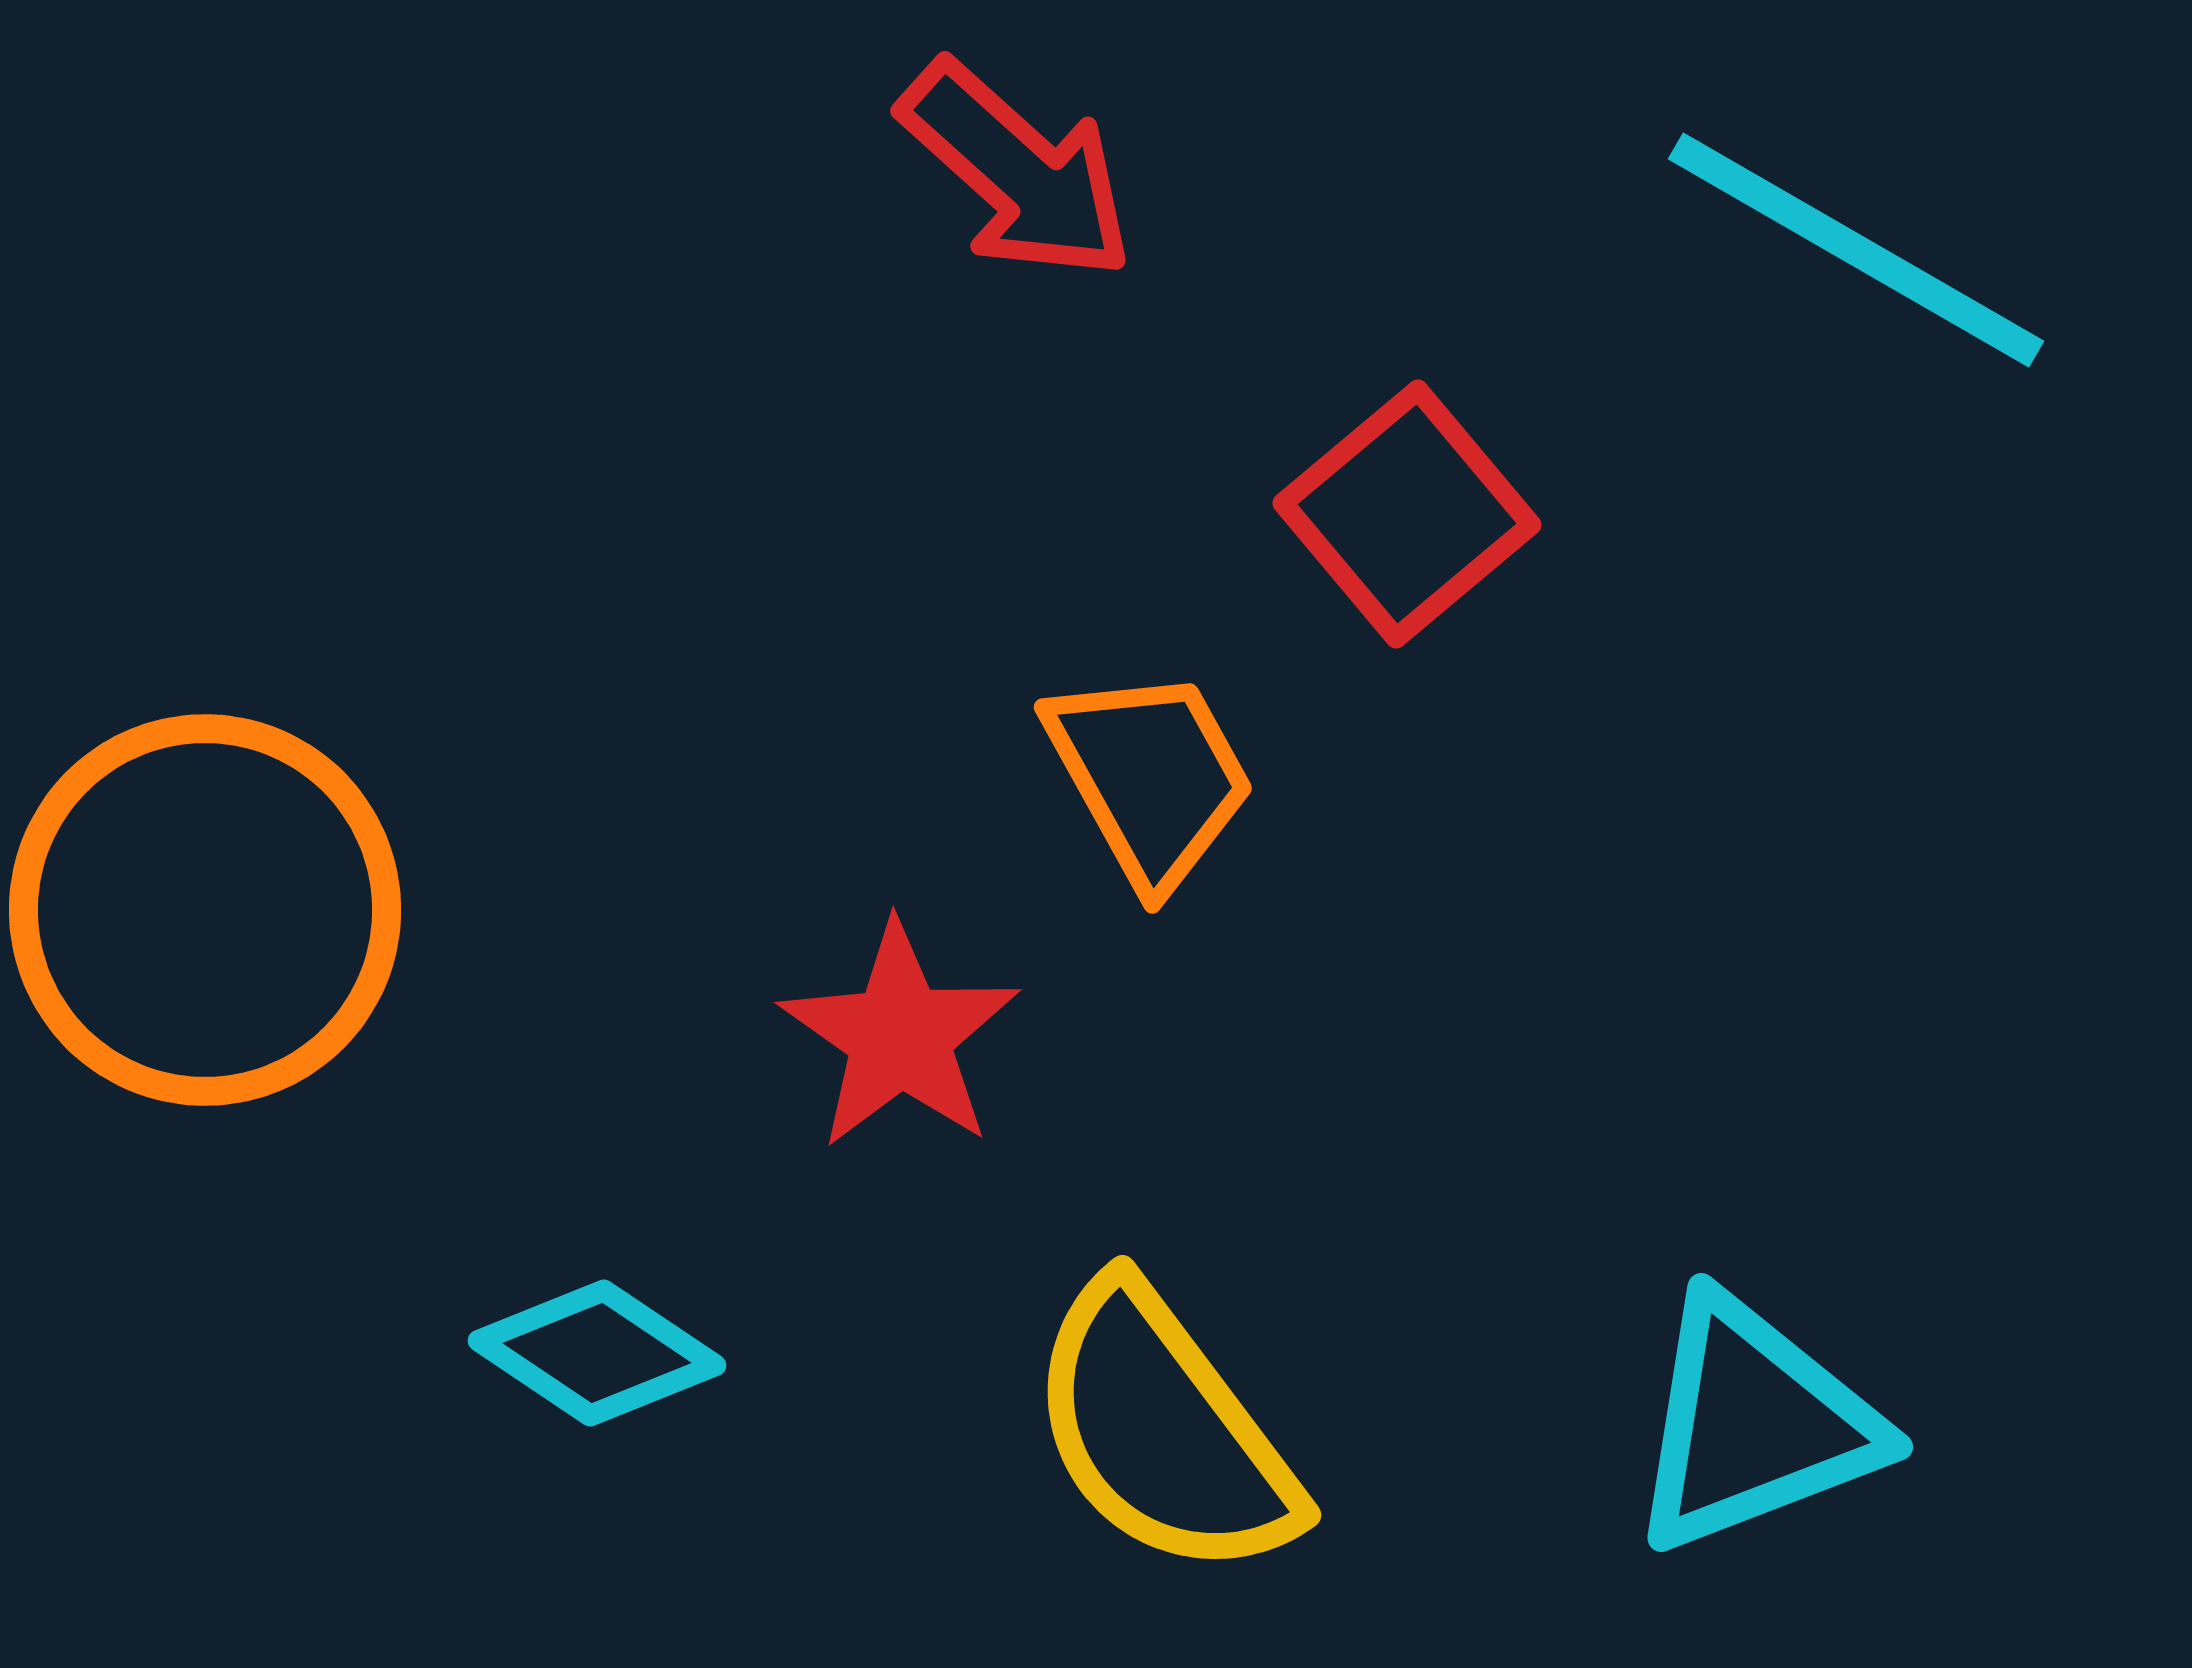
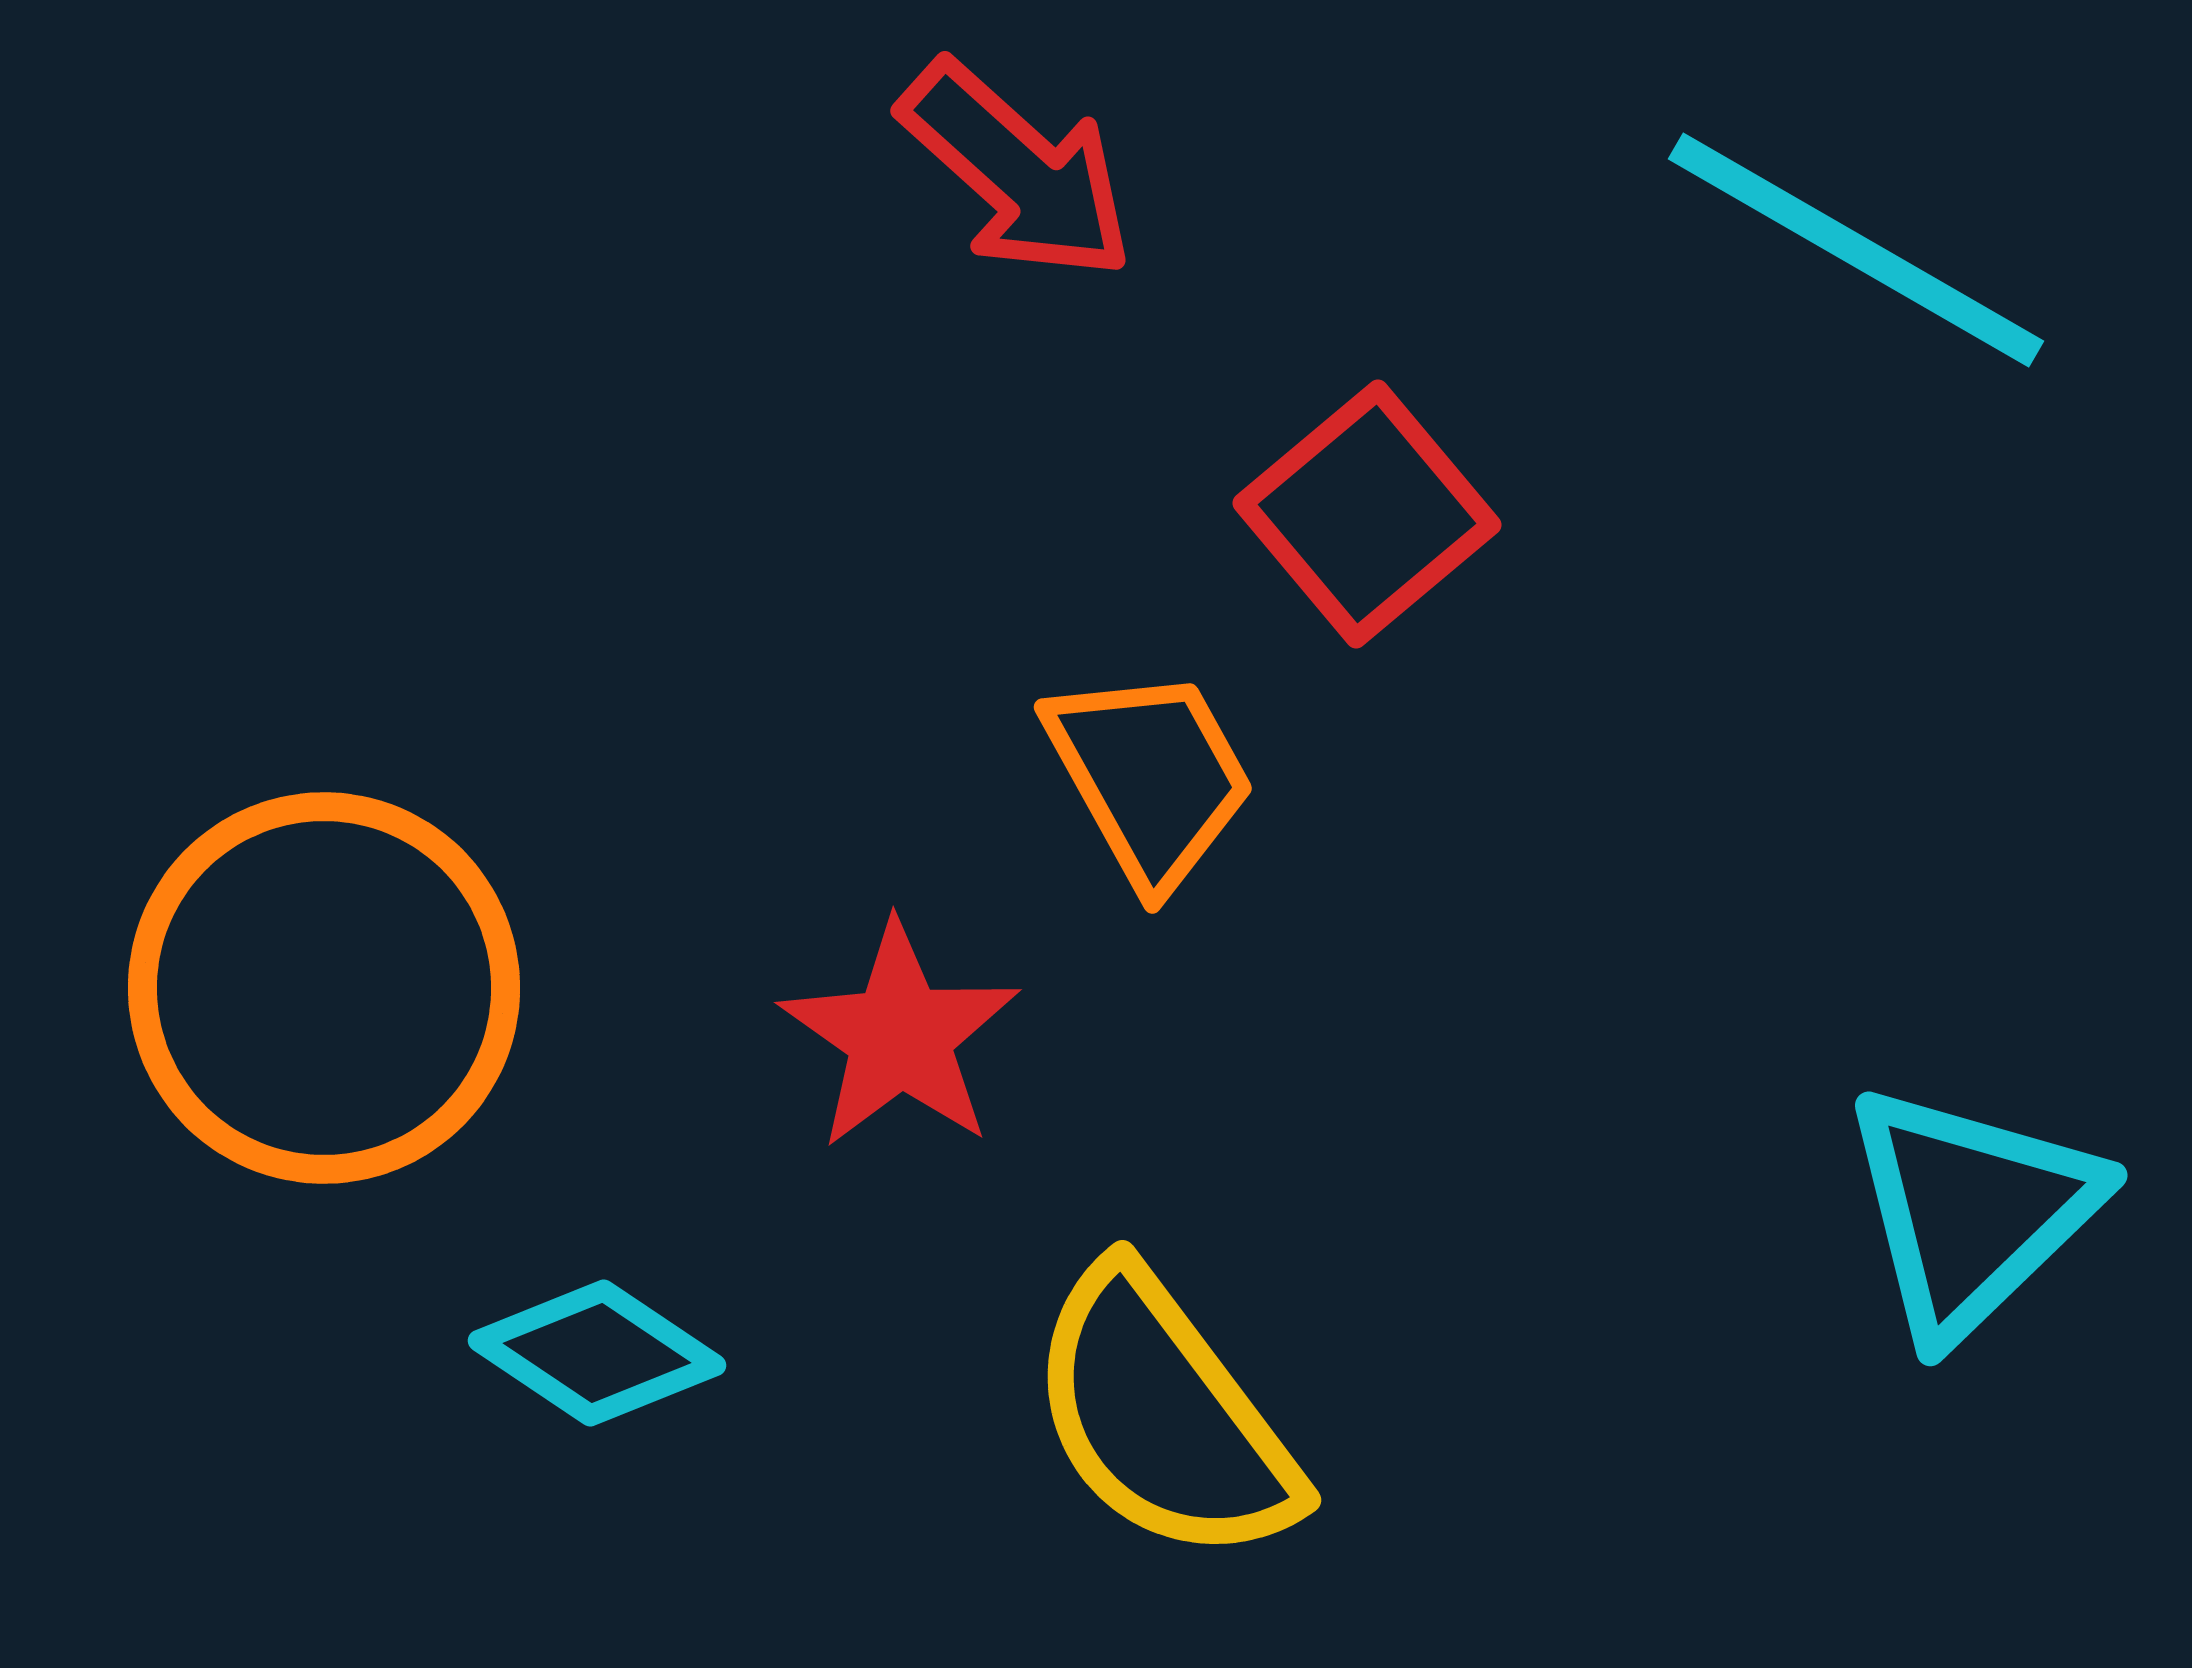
red square: moved 40 px left
orange circle: moved 119 px right, 78 px down
cyan triangle: moved 217 px right, 213 px up; rotated 23 degrees counterclockwise
yellow semicircle: moved 15 px up
